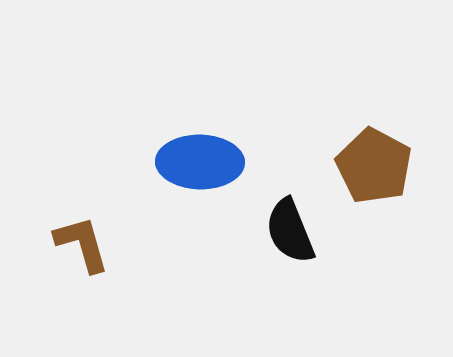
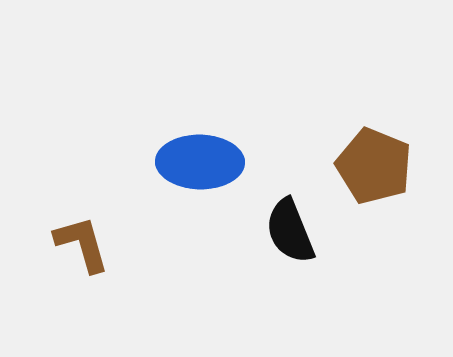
brown pentagon: rotated 6 degrees counterclockwise
